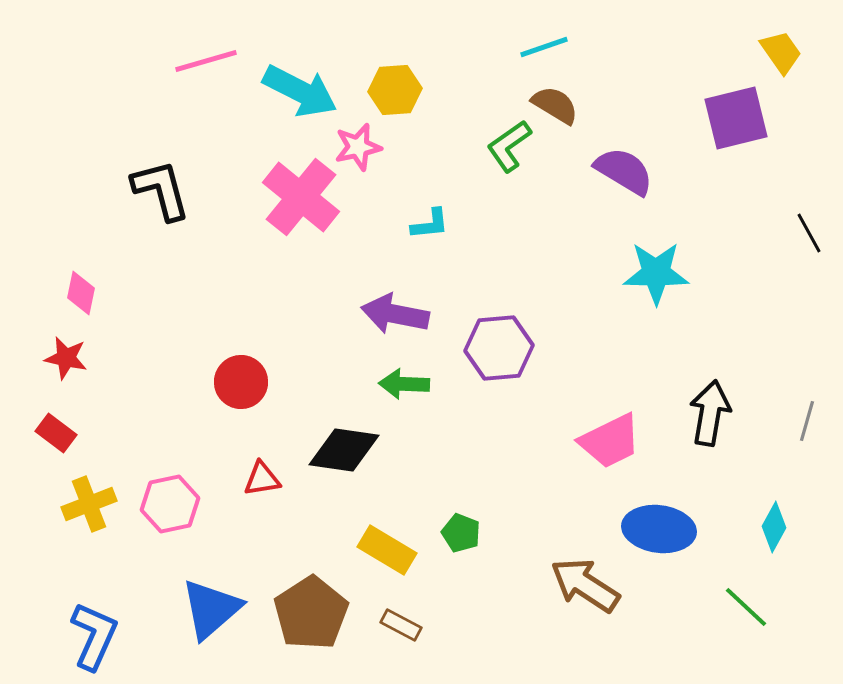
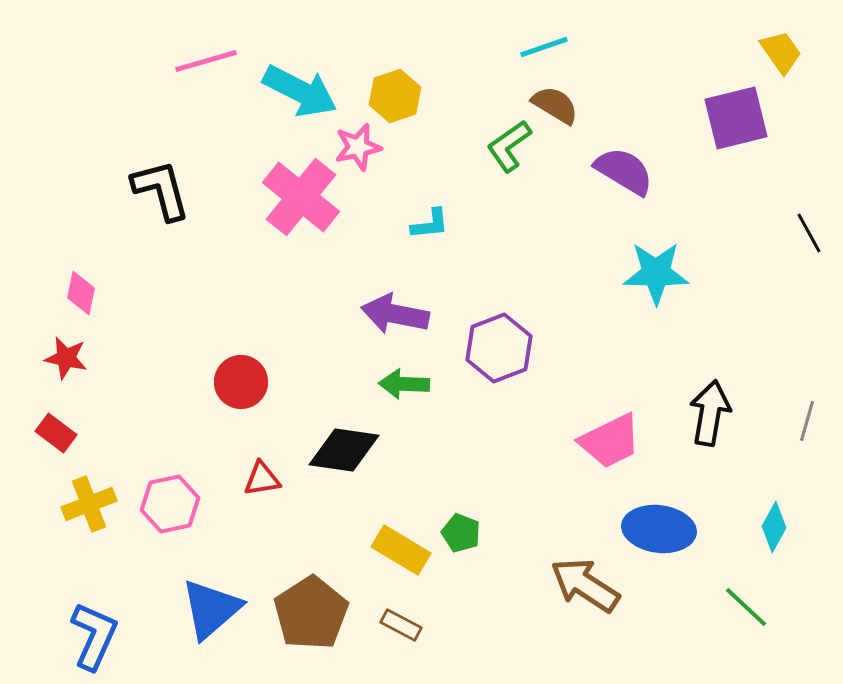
yellow hexagon: moved 6 px down; rotated 15 degrees counterclockwise
purple hexagon: rotated 16 degrees counterclockwise
yellow rectangle: moved 14 px right
